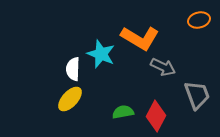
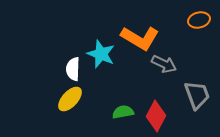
gray arrow: moved 1 px right, 3 px up
